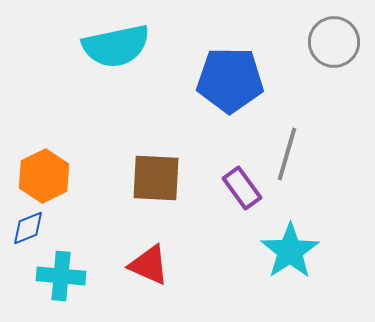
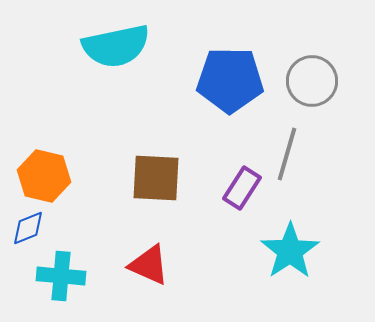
gray circle: moved 22 px left, 39 px down
orange hexagon: rotated 21 degrees counterclockwise
purple rectangle: rotated 69 degrees clockwise
